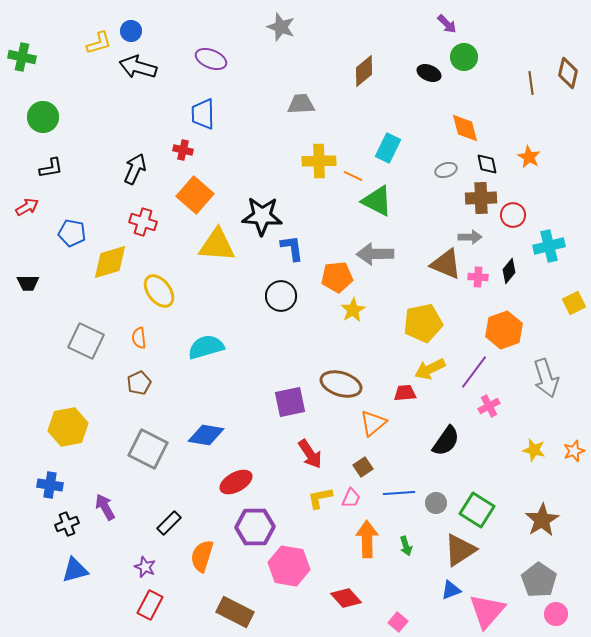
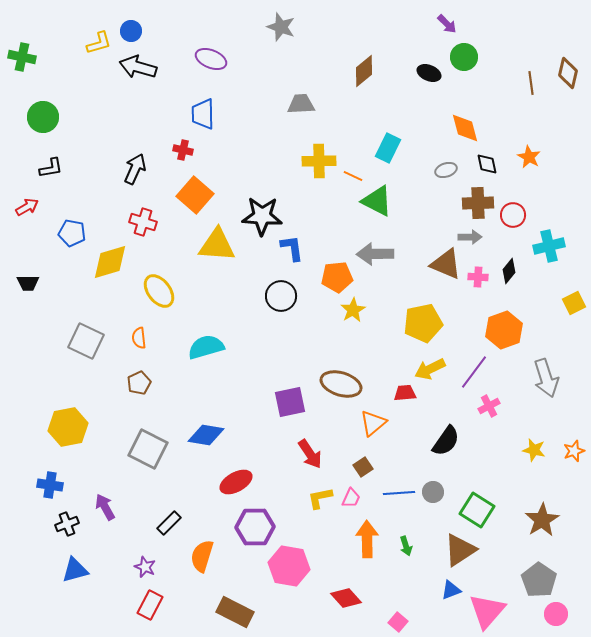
brown cross at (481, 198): moved 3 px left, 5 px down
gray circle at (436, 503): moved 3 px left, 11 px up
